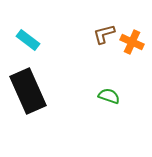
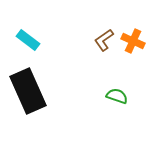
brown L-shape: moved 6 px down; rotated 20 degrees counterclockwise
orange cross: moved 1 px right, 1 px up
green semicircle: moved 8 px right
